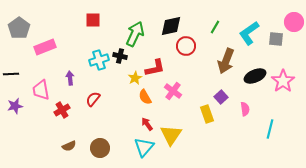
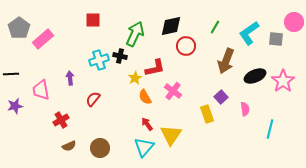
pink rectangle: moved 2 px left, 8 px up; rotated 20 degrees counterclockwise
red cross: moved 1 px left, 10 px down
